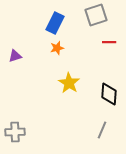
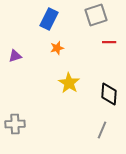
blue rectangle: moved 6 px left, 4 px up
gray cross: moved 8 px up
